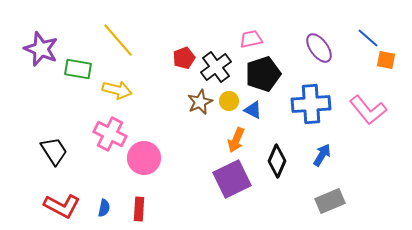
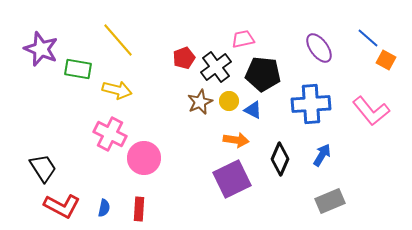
pink trapezoid: moved 8 px left
orange square: rotated 18 degrees clockwise
black pentagon: rotated 24 degrees clockwise
pink L-shape: moved 3 px right, 1 px down
orange arrow: rotated 105 degrees counterclockwise
black trapezoid: moved 11 px left, 17 px down
black diamond: moved 3 px right, 2 px up
